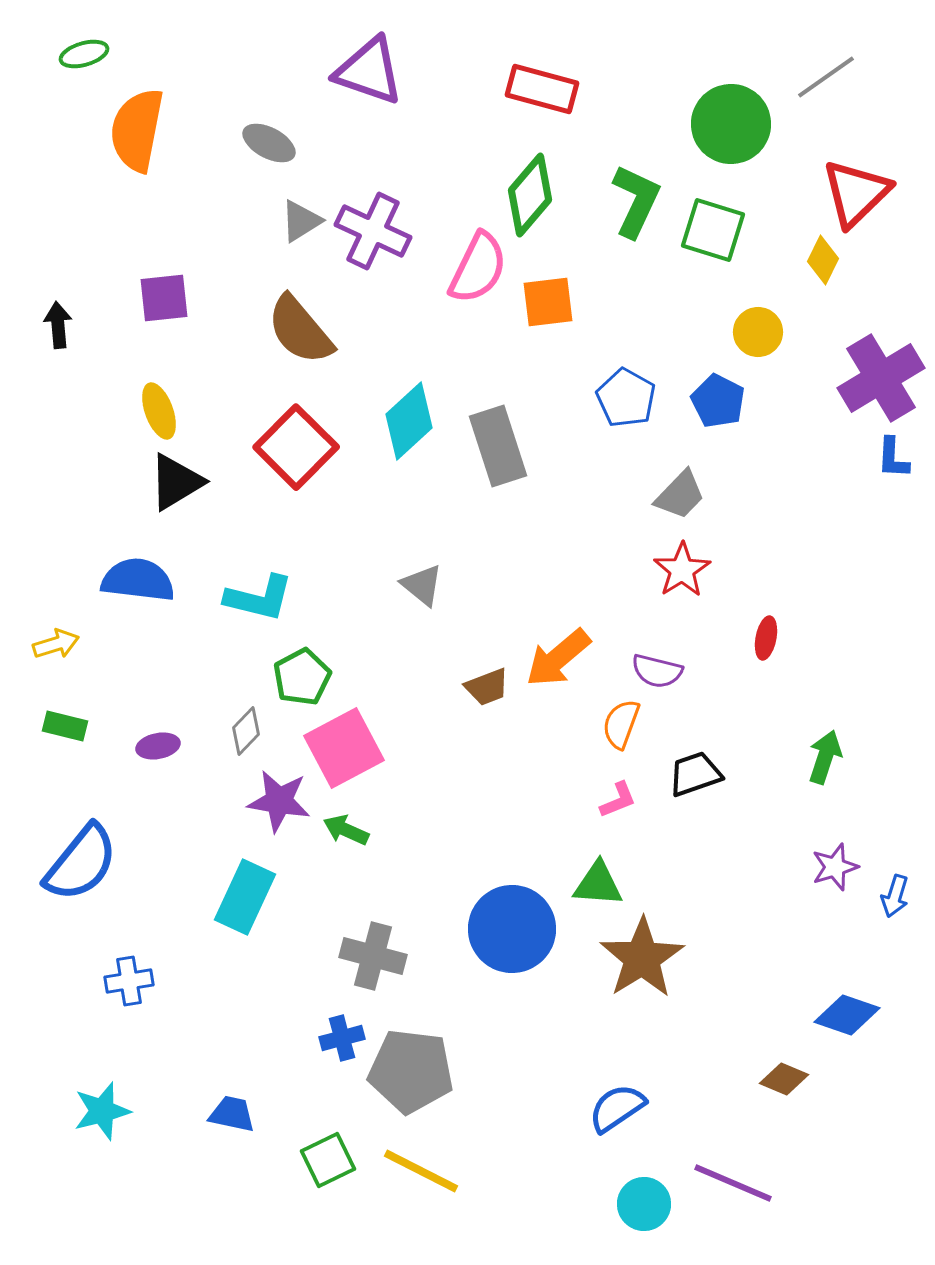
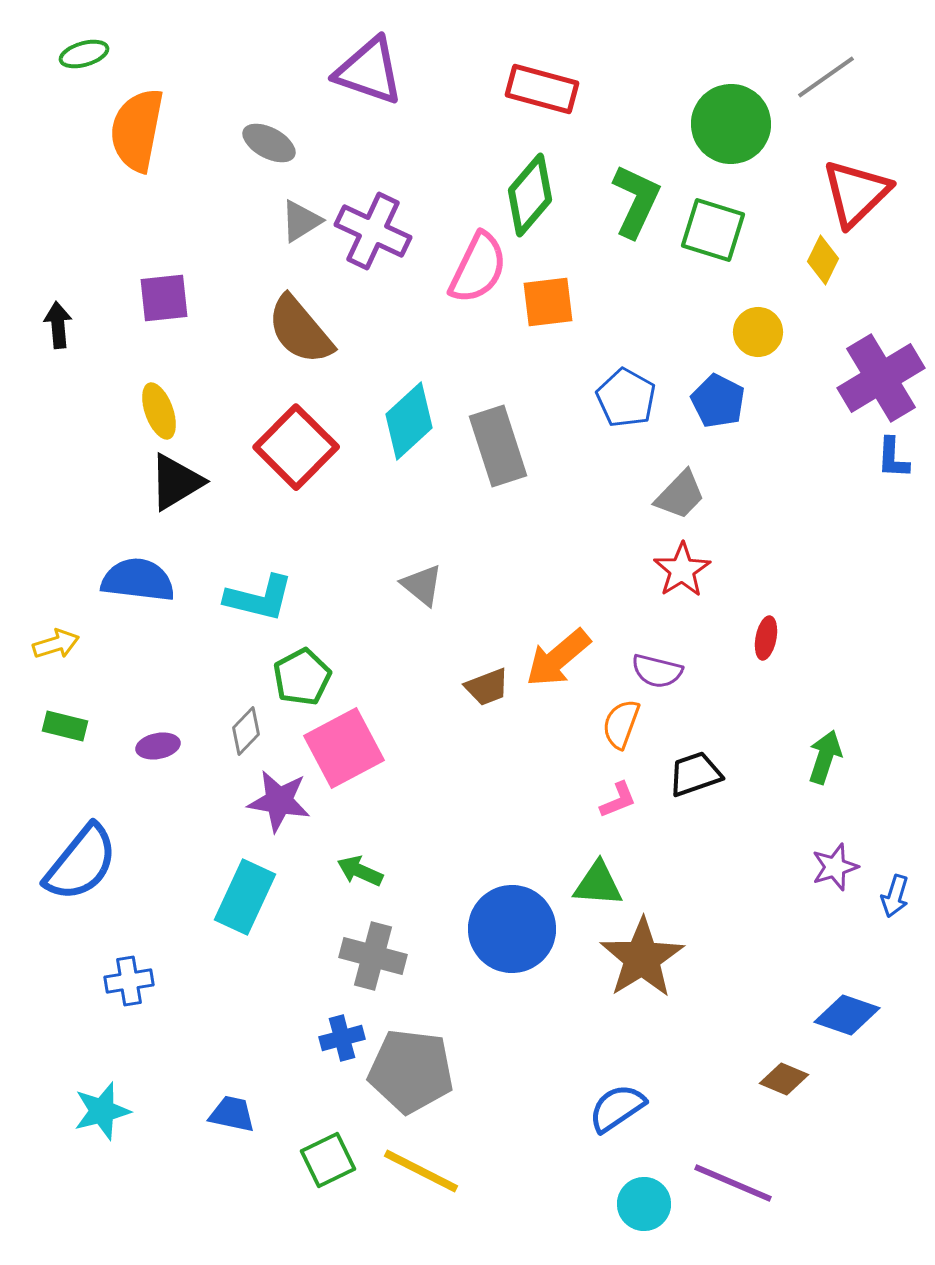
green arrow at (346, 830): moved 14 px right, 41 px down
